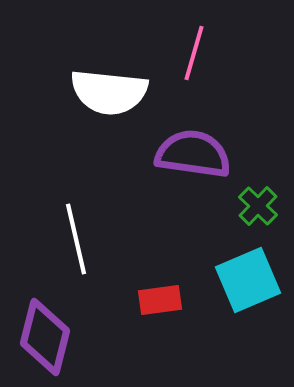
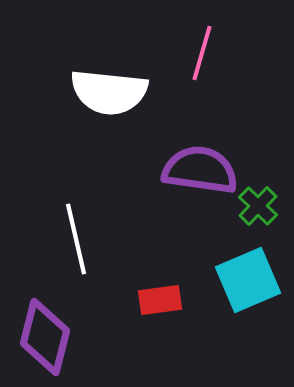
pink line: moved 8 px right
purple semicircle: moved 7 px right, 16 px down
